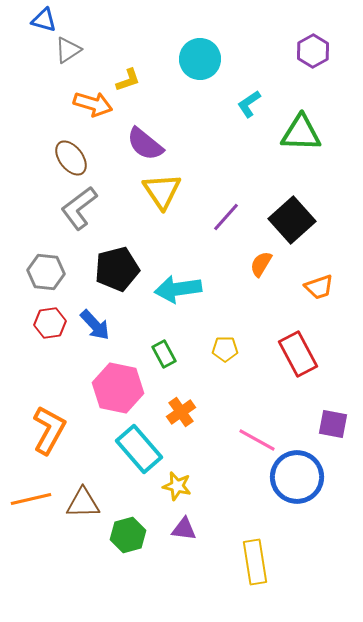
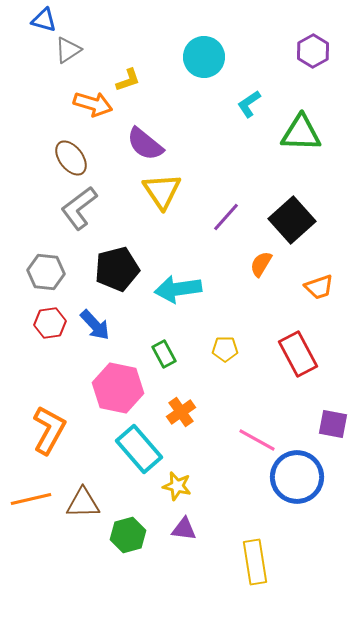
cyan circle: moved 4 px right, 2 px up
